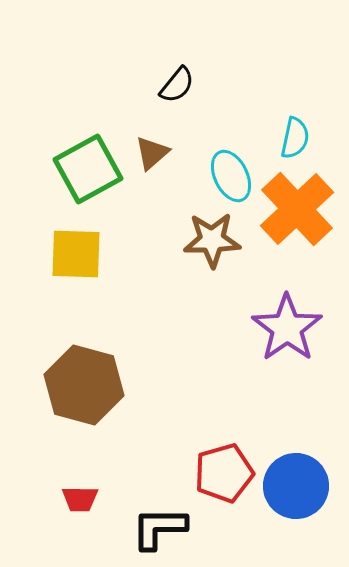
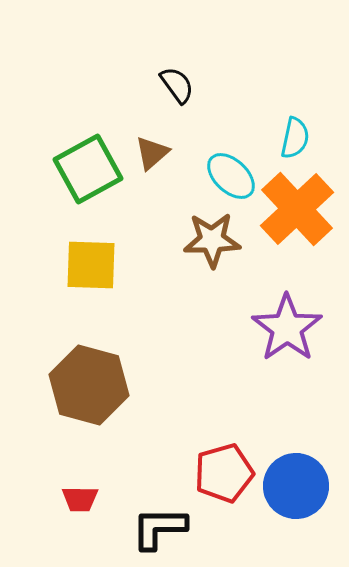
black semicircle: rotated 75 degrees counterclockwise
cyan ellipse: rotated 21 degrees counterclockwise
yellow square: moved 15 px right, 11 px down
brown hexagon: moved 5 px right
